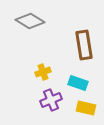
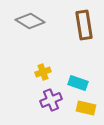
brown rectangle: moved 20 px up
